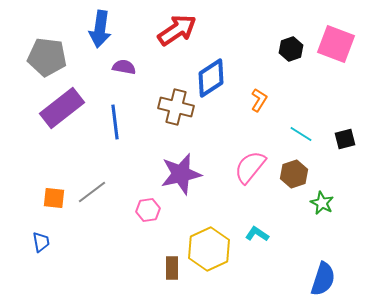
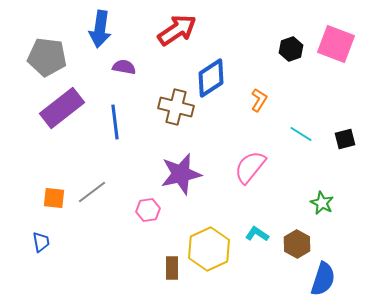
brown hexagon: moved 3 px right, 70 px down; rotated 12 degrees counterclockwise
